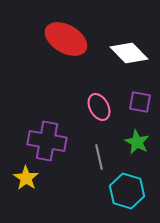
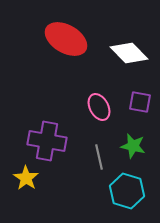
green star: moved 4 px left, 4 px down; rotated 15 degrees counterclockwise
